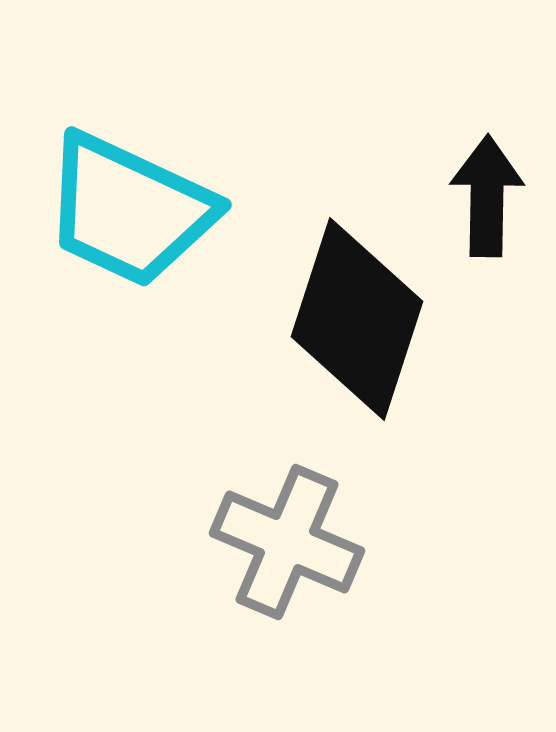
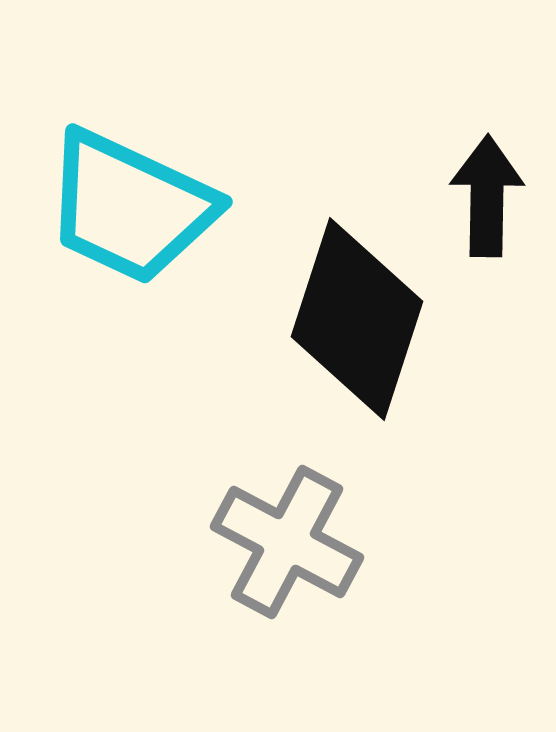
cyan trapezoid: moved 1 px right, 3 px up
gray cross: rotated 5 degrees clockwise
